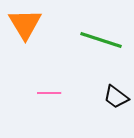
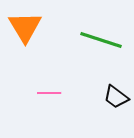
orange triangle: moved 3 px down
